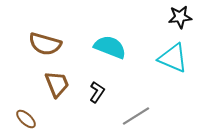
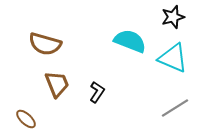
black star: moved 7 px left; rotated 10 degrees counterclockwise
cyan semicircle: moved 20 px right, 6 px up
gray line: moved 39 px right, 8 px up
